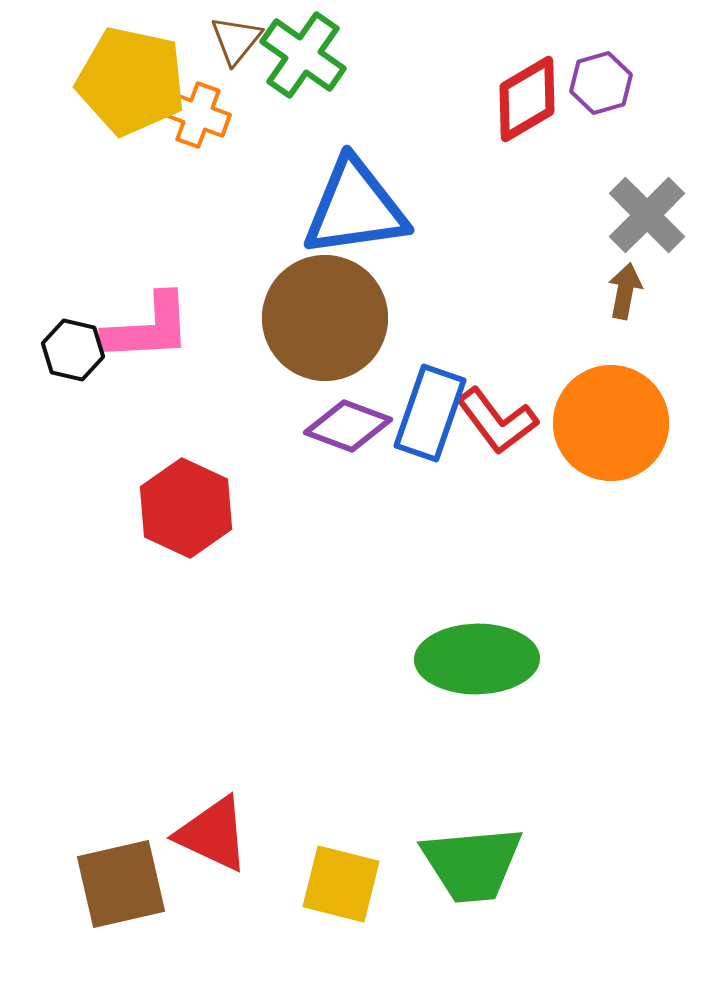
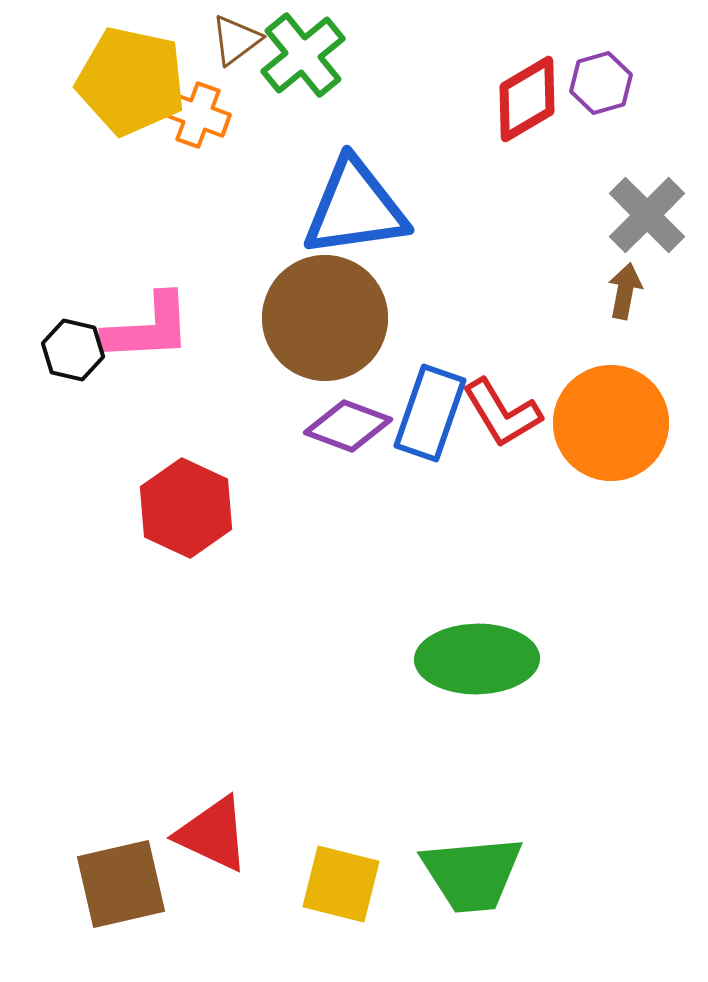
brown triangle: rotated 14 degrees clockwise
green cross: rotated 16 degrees clockwise
red L-shape: moved 5 px right, 8 px up; rotated 6 degrees clockwise
green trapezoid: moved 10 px down
